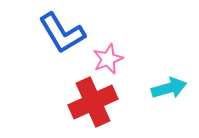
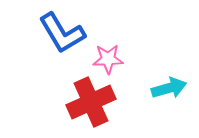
pink star: rotated 20 degrees clockwise
red cross: moved 2 px left
